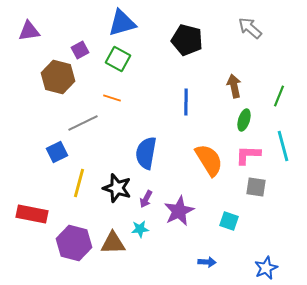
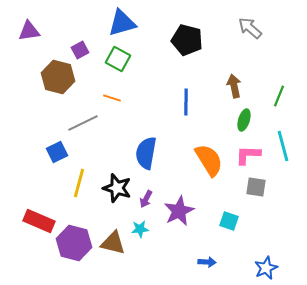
red rectangle: moved 7 px right, 7 px down; rotated 12 degrees clockwise
brown triangle: rotated 16 degrees clockwise
